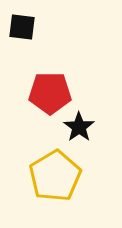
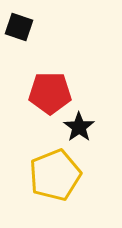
black square: moved 3 px left; rotated 12 degrees clockwise
yellow pentagon: moved 1 px up; rotated 9 degrees clockwise
